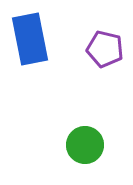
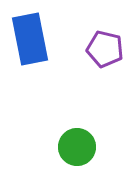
green circle: moved 8 px left, 2 px down
